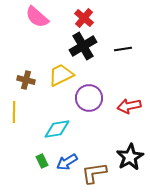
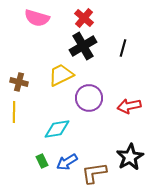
pink semicircle: moved 1 px down; rotated 25 degrees counterclockwise
black line: moved 1 px up; rotated 66 degrees counterclockwise
brown cross: moved 7 px left, 2 px down
